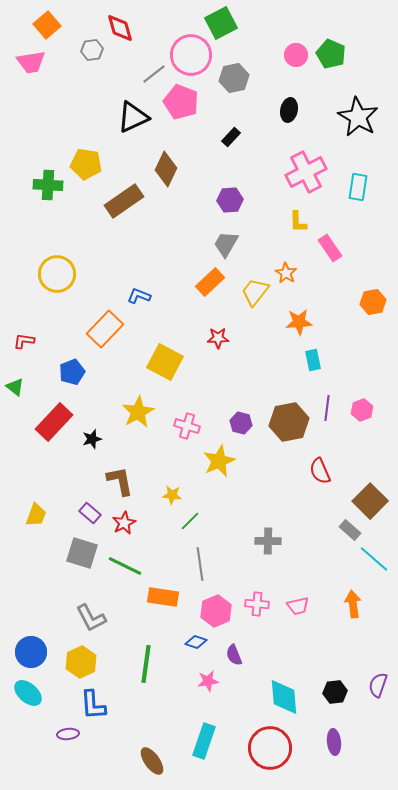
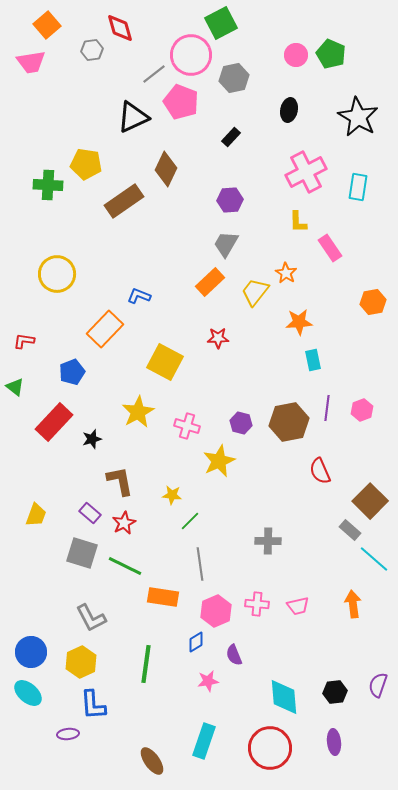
blue diamond at (196, 642): rotated 50 degrees counterclockwise
